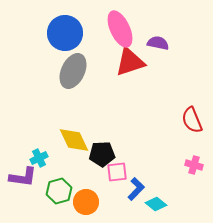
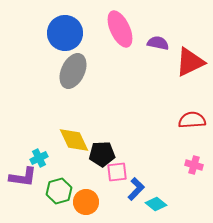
red triangle: moved 60 px right; rotated 8 degrees counterclockwise
red semicircle: rotated 108 degrees clockwise
